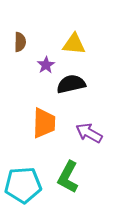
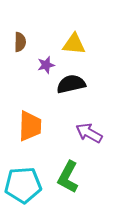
purple star: rotated 18 degrees clockwise
orange trapezoid: moved 14 px left, 3 px down
